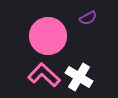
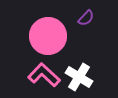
purple semicircle: moved 2 px left; rotated 18 degrees counterclockwise
